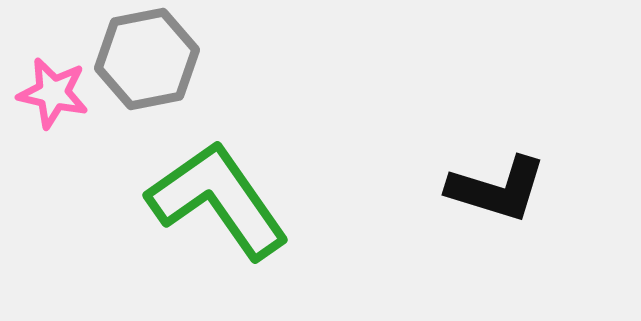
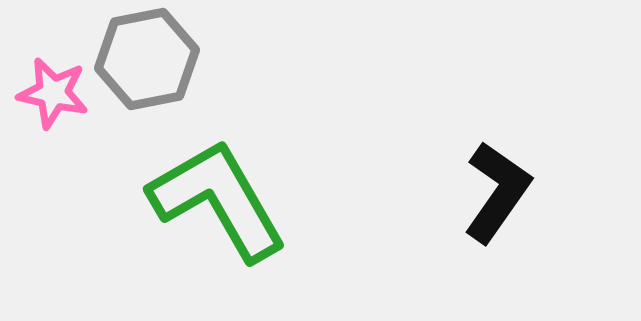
black L-shape: moved 3 px down; rotated 72 degrees counterclockwise
green L-shape: rotated 5 degrees clockwise
